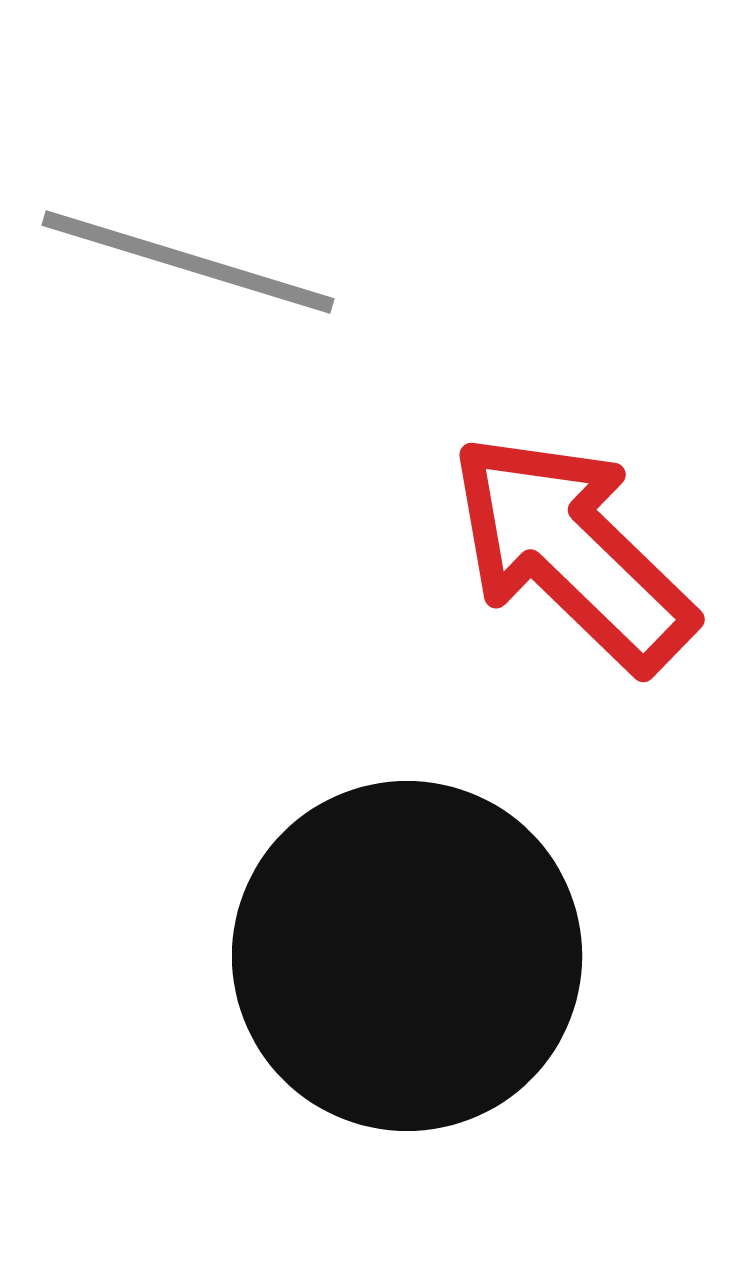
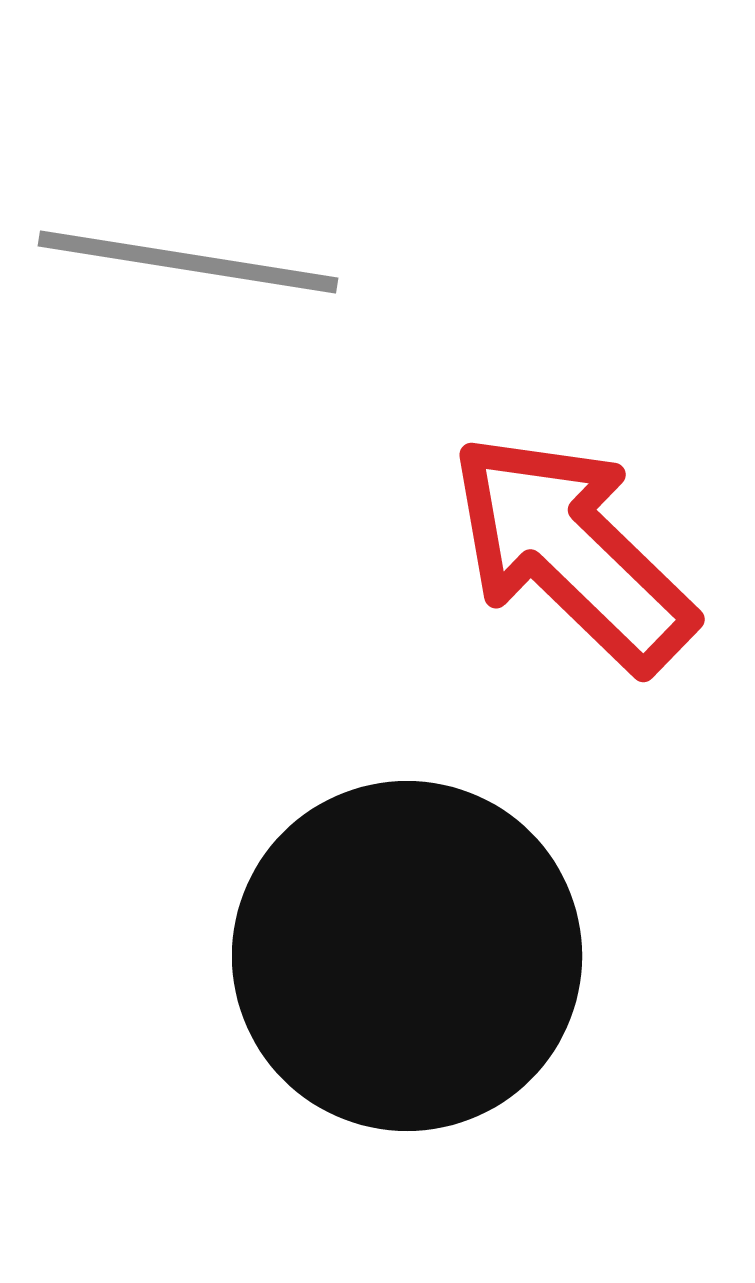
gray line: rotated 8 degrees counterclockwise
